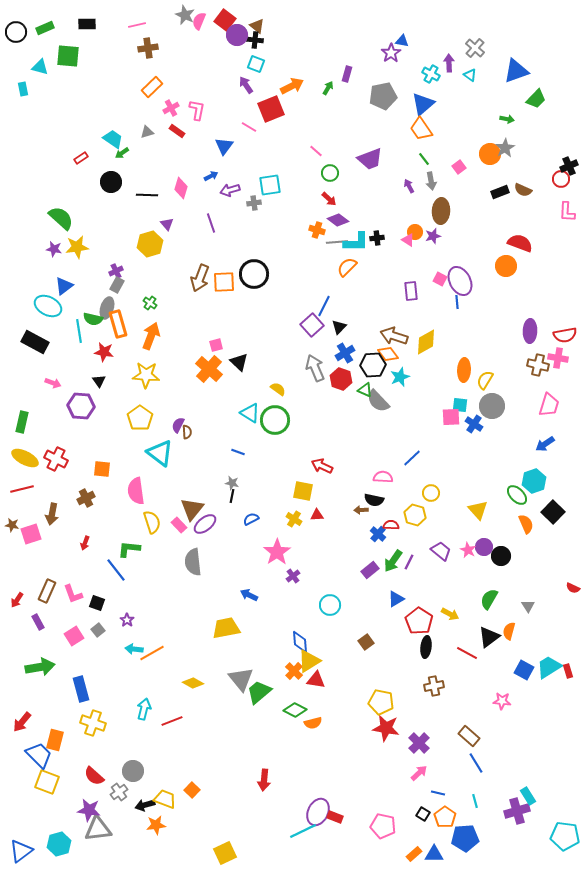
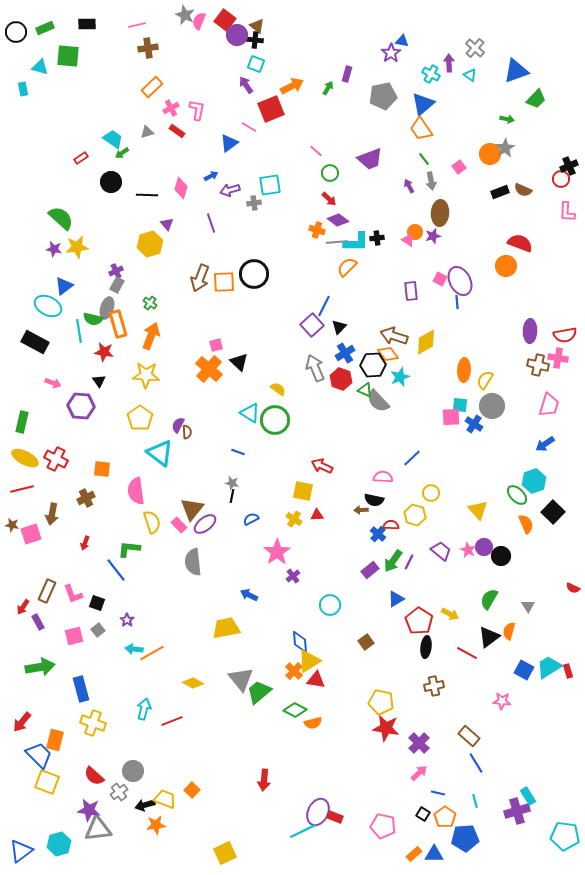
blue triangle at (224, 146): moved 5 px right, 3 px up; rotated 18 degrees clockwise
brown ellipse at (441, 211): moved 1 px left, 2 px down
red arrow at (17, 600): moved 6 px right, 7 px down
pink square at (74, 636): rotated 18 degrees clockwise
